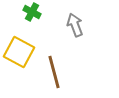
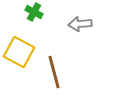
green cross: moved 2 px right
gray arrow: moved 5 px right, 1 px up; rotated 75 degrees counterclockwise
